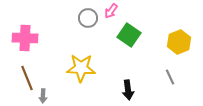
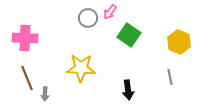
pink arrow: moved 1 px left, 1 px down
yellow hexagon: rotated 15 degrees counterclockwise
gray line: rotated 14 degrees clockwise
gray arrow: moved 2 px right, 2 px up
